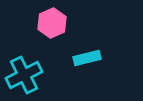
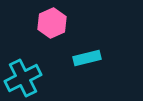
cyan cross: moved 1 px left, 3 px down
